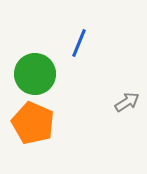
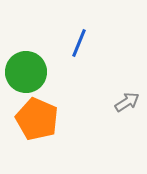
green circle: moved 9 px left, 2 px up
orange pentagon: moved 4 px right, 4 px up
